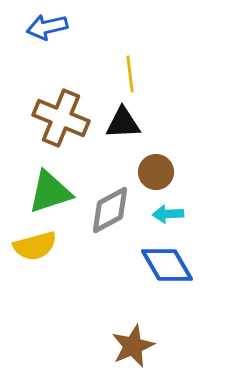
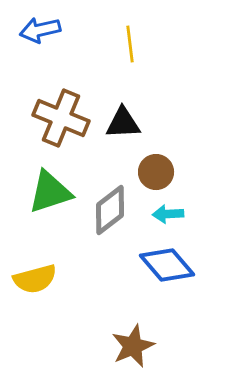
blue arrow: moved 7 px left, 3 px down
yellow line: moved 30 px up
gray diamond: rotated 9 degrees counterclockwise
yellow semicircle: moved 33 px down
blue diamond: rotated 10 degrees counterclockwise
